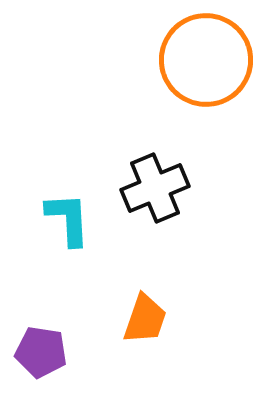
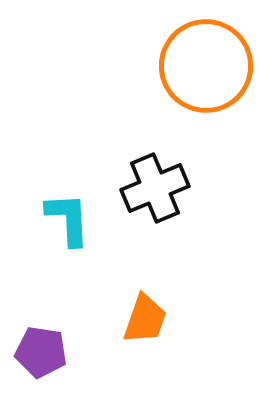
orange circle: moved 6 px down
